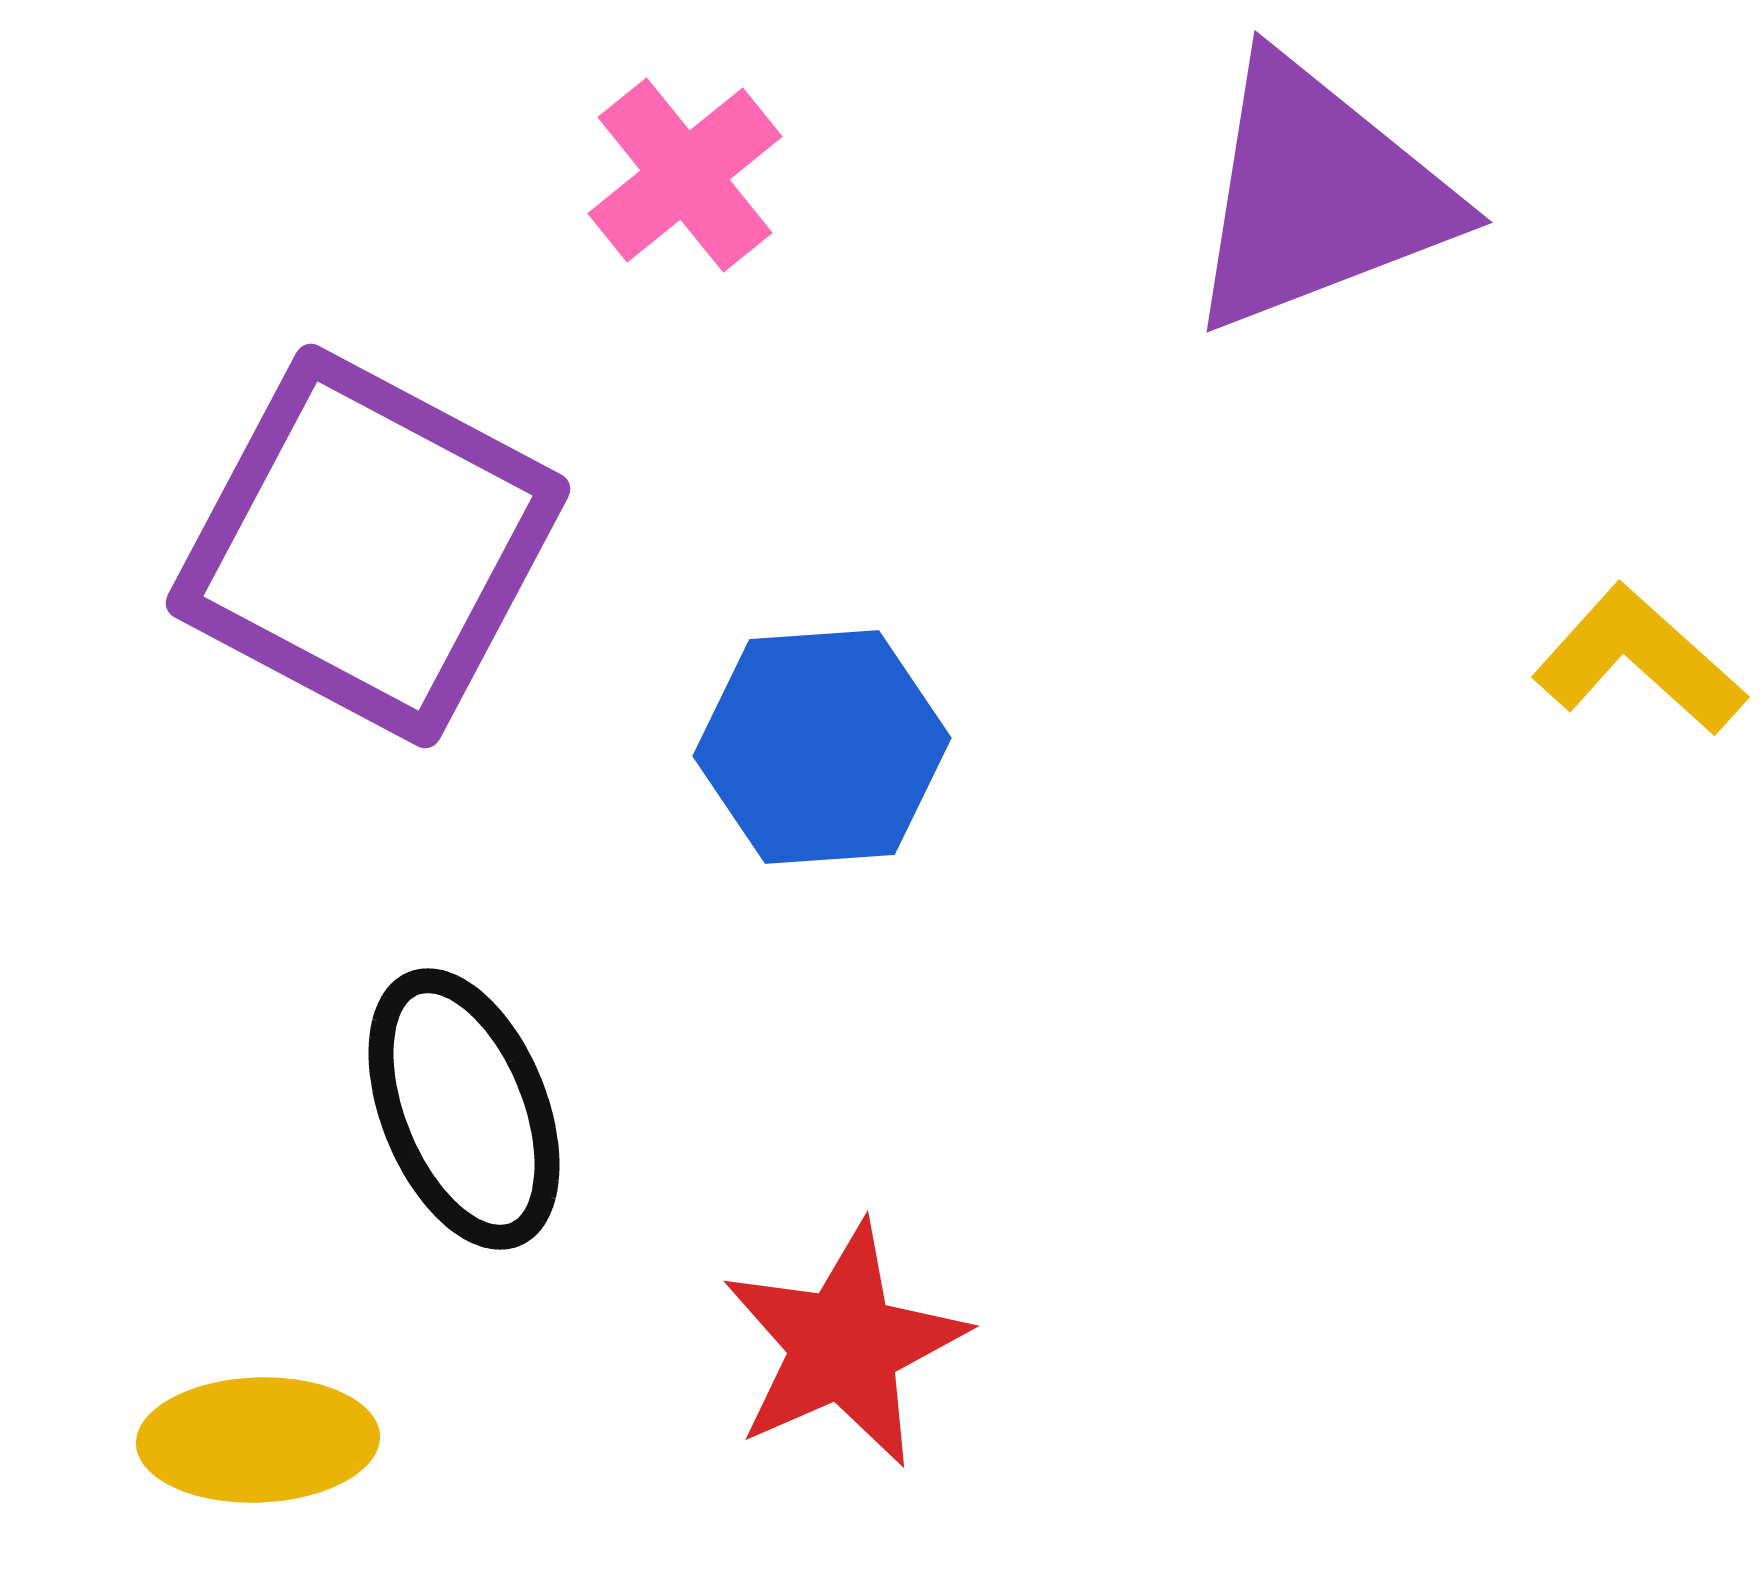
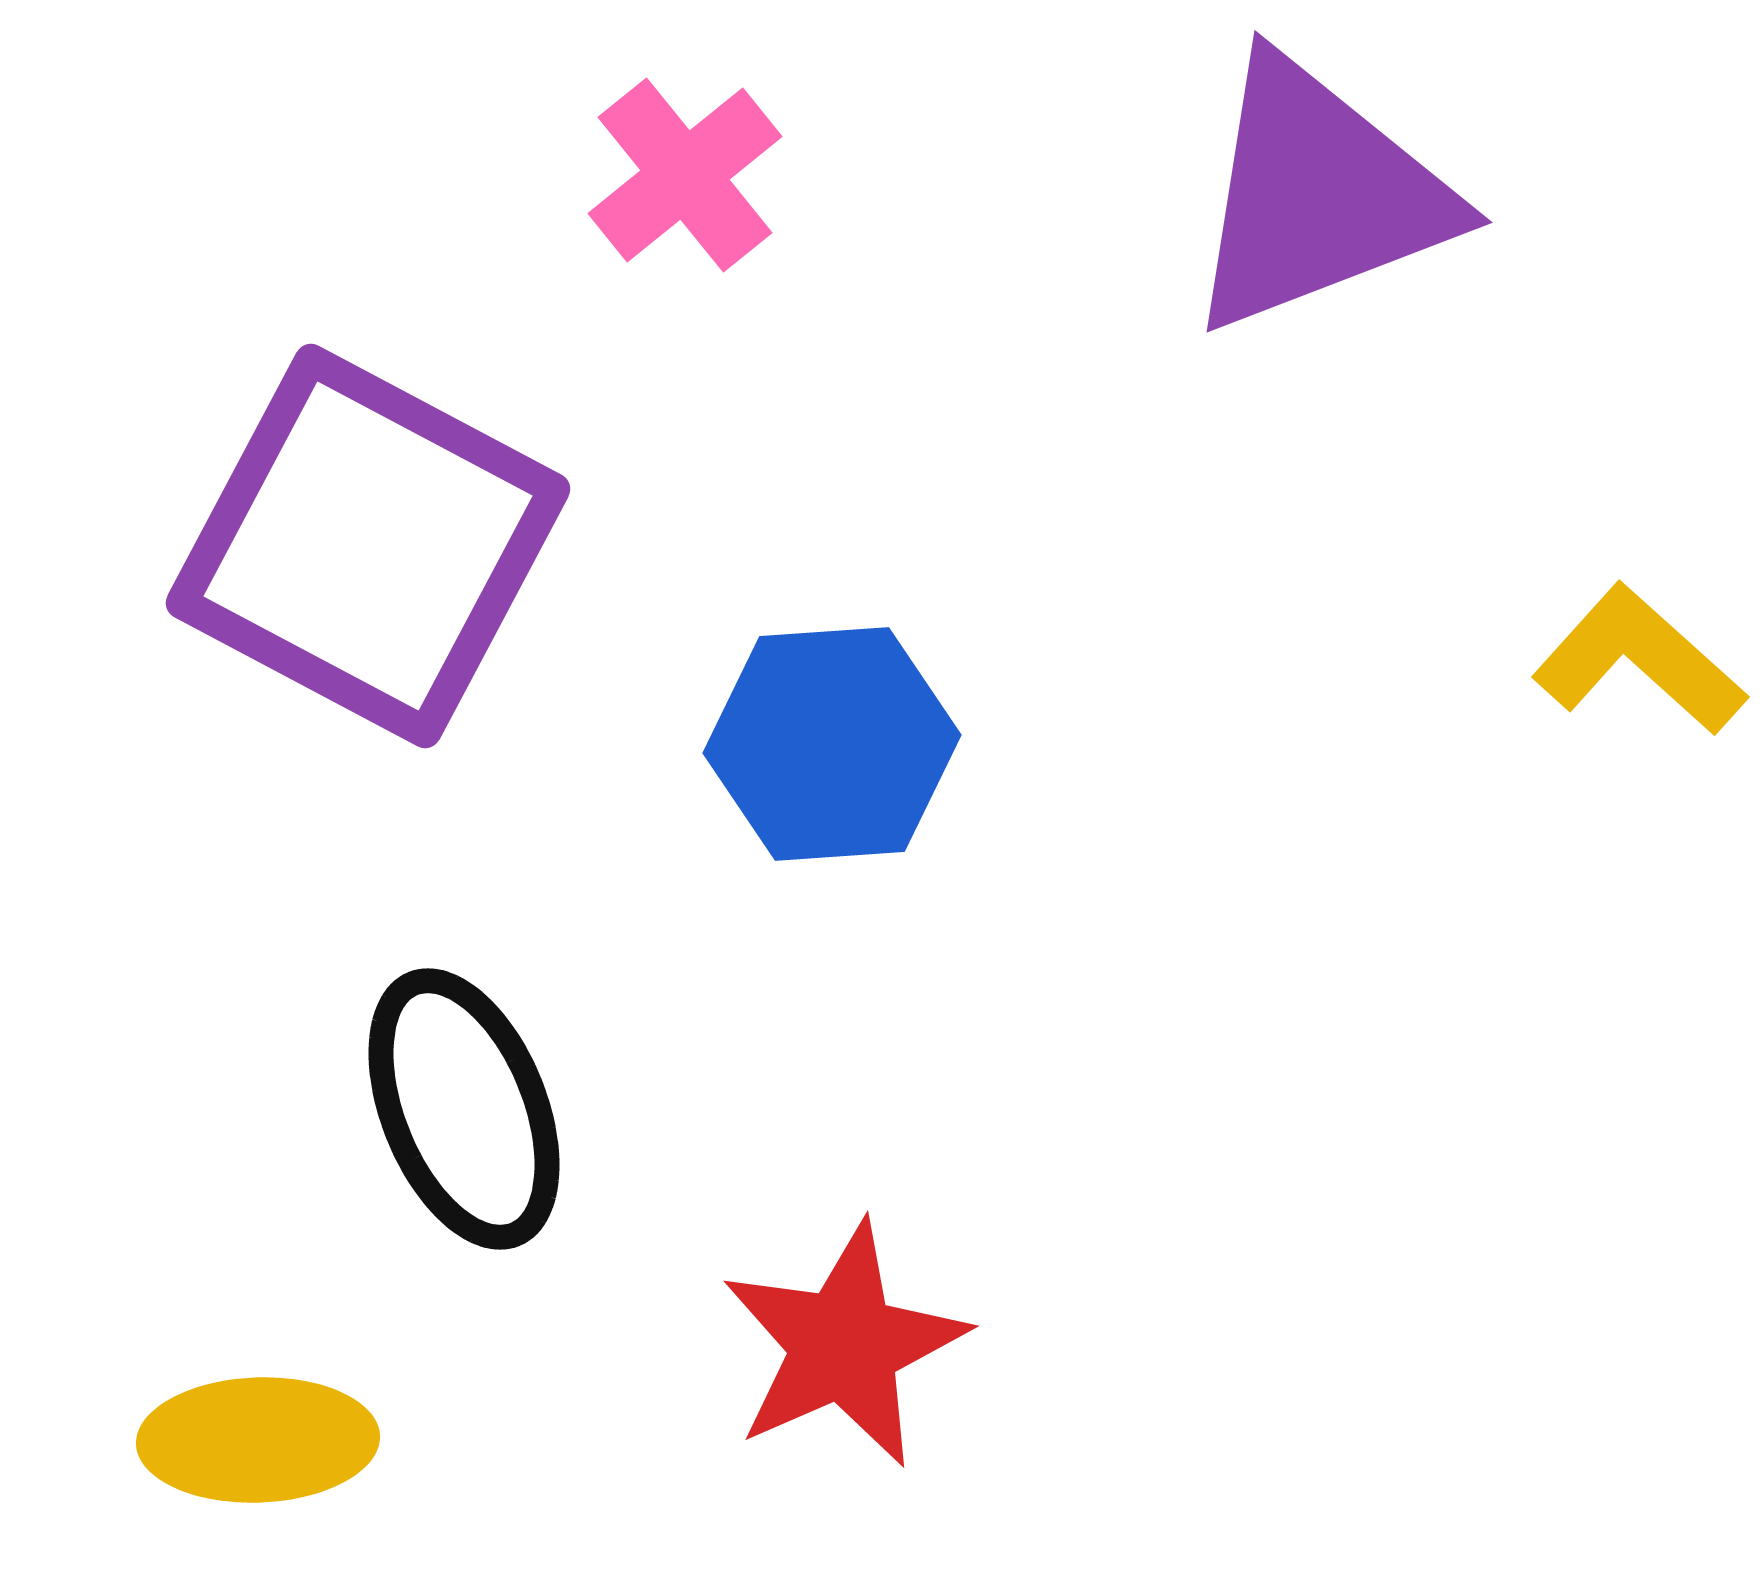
blue hexagon: moved 10 px right, 3 px up
